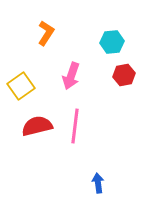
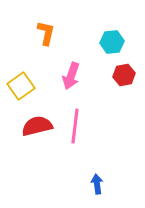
orange L-shape: rotated 20 degrees counterclockwise
blue arrow: moved 1 px left, 1 px down
